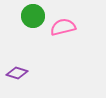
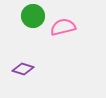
purple diamond: moved 6 px right, 4 px up
